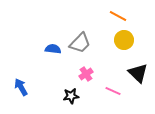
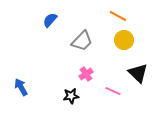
gray trapezoid: moved 2 px right, 2 px up
blue semicircle: moved 3 px left, 29 px up; rotated 56 degrees counterclockwise
